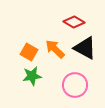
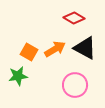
red diamond: moved 4 px up
orange arrow: rotated 105 degrees clockwise
green star: moved 14 px left
